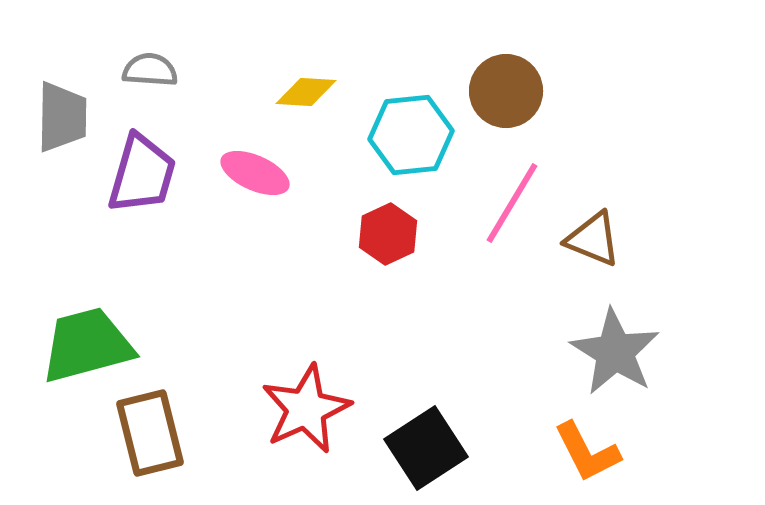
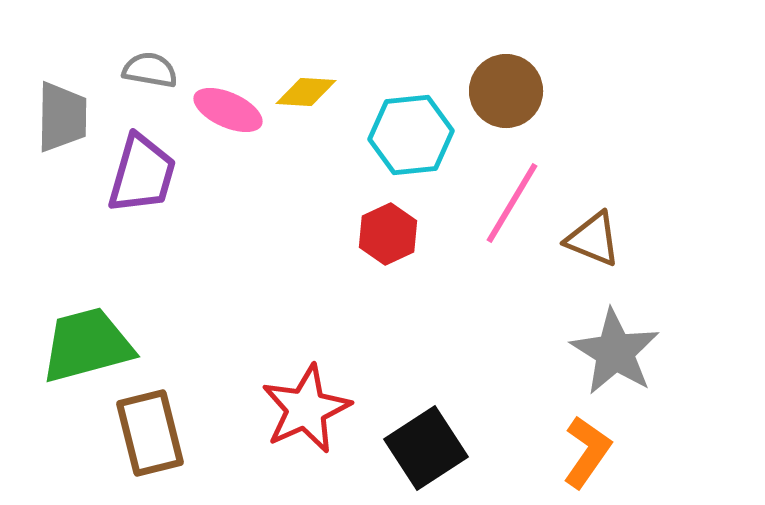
gray semicircle: rotated 6 degrees clockwise
pink ellipse: moved 27 px left, 63 px up
orange L-shape: rotated 118 degrees counterclockwise
